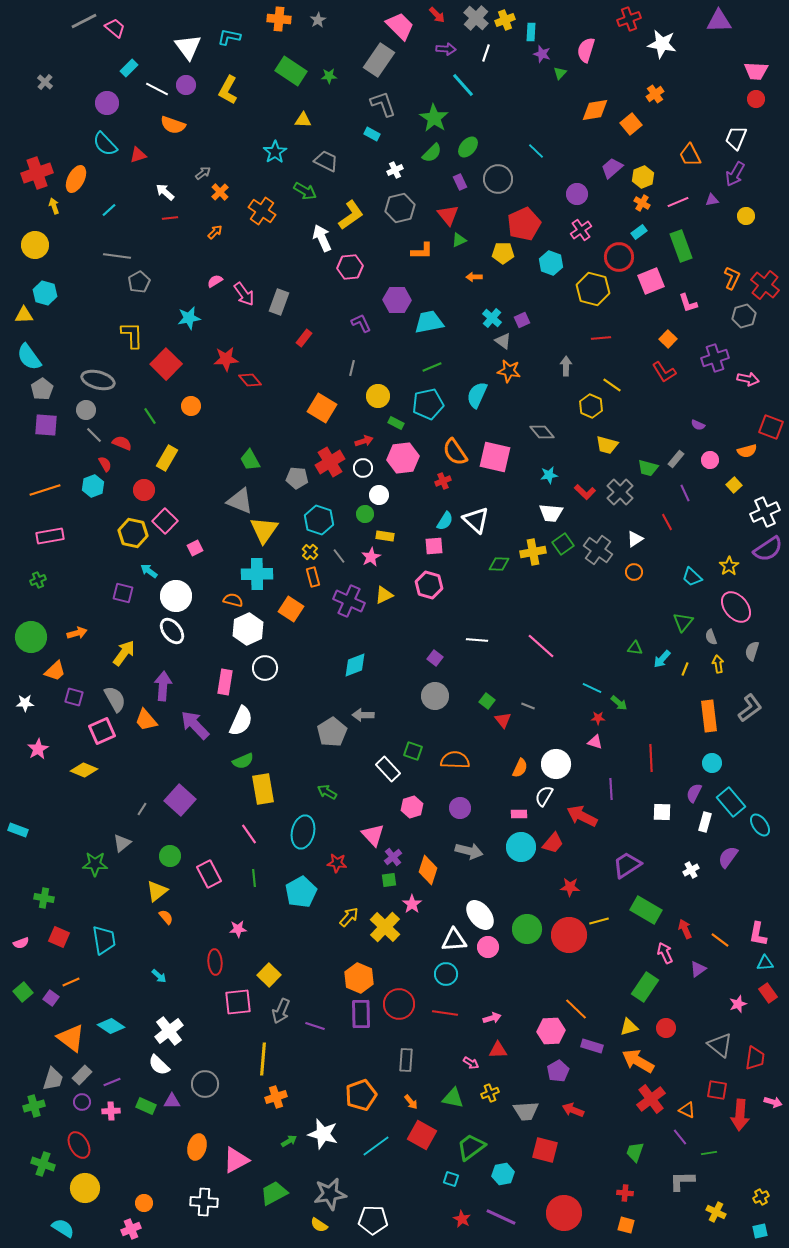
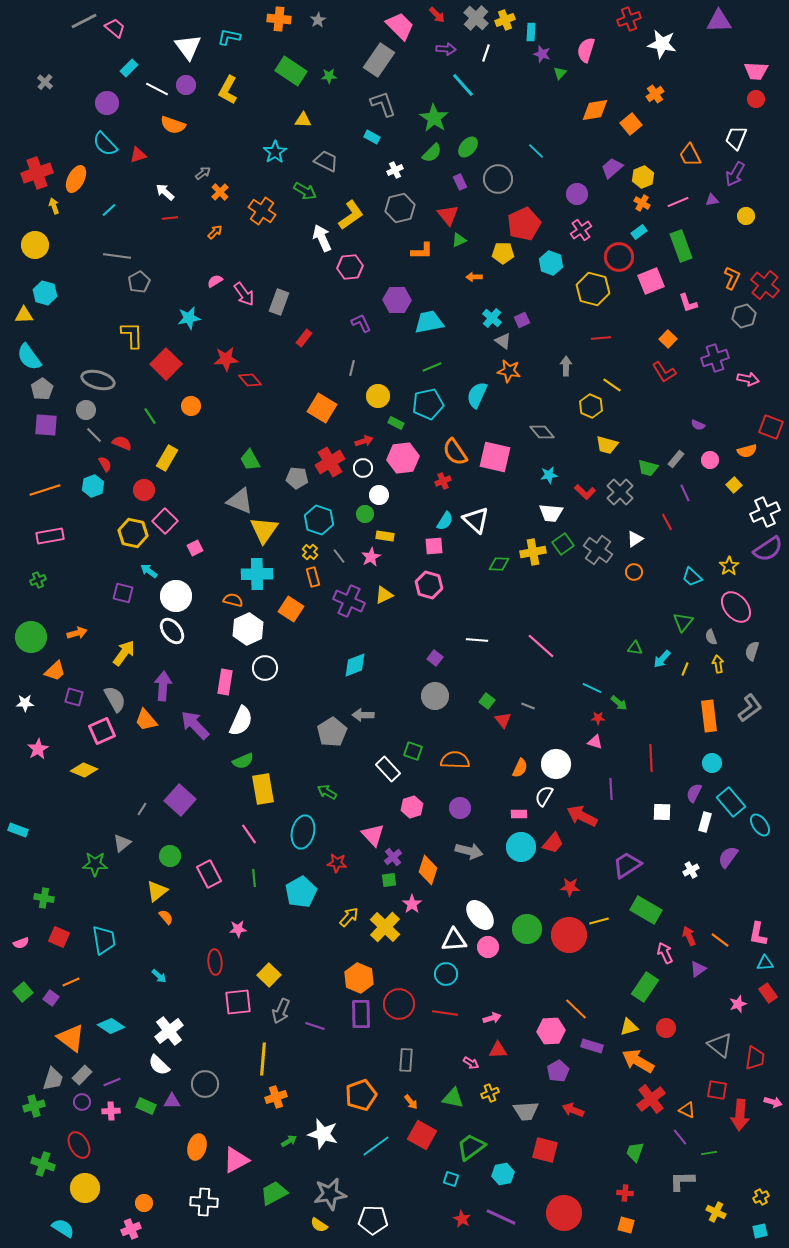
cyan rectangle at (372, 134): moved 3 px down
red arrow at (685, 929): moved 4 px right, 7 px down
